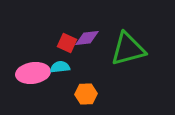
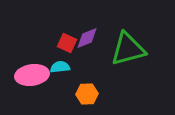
purple diamond: rotated 15 degrees counterclockwise
pink ellipse: moved 1 px left, 2 px down
orange hexagon: moved 1 px right
